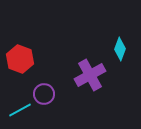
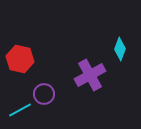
red hexagon: rotated 8 degrees counterclockwise
